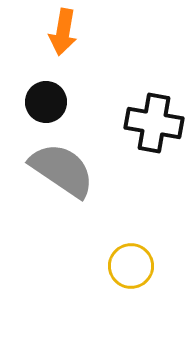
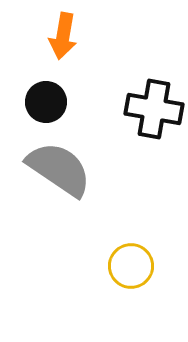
orange arrow: moved 4 px down
black cross: moved 14 px up
gray semicircle: moved 3 px left, 1 px up
